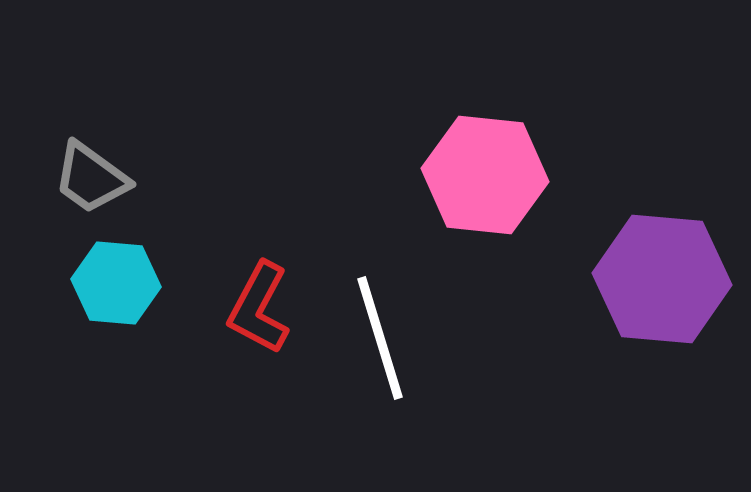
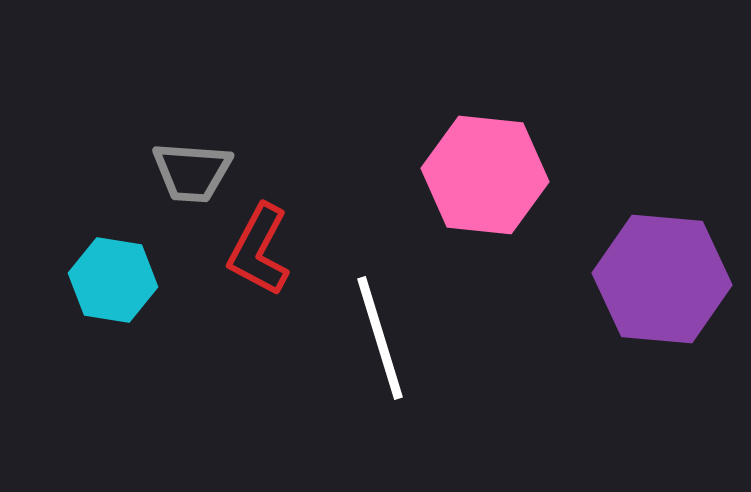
gray trapezoid: moved 101 px right, 6 px up; rotated 32 degrees counterclockwise
cyan hexagon: moved 3 px left, 3 px up; rotated 4 degrees clockwise
red L-shape: moved 58 px up
